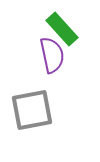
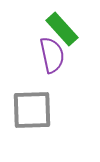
gray square: rotated 9 degrees clockwise
